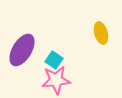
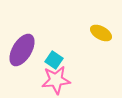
yellow ellipse: rotated 45 degrees counterclockwise
